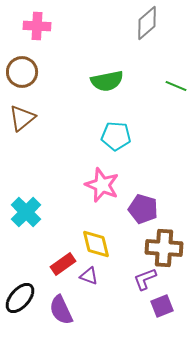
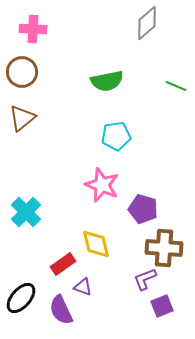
pink cross: moved 4 px left, 3 px down
cyan pentagon: rotated 12 degrees counterclockwise
purple triangle: moved 6 px left, 11 px down
black ellipse: moved 1 px right
